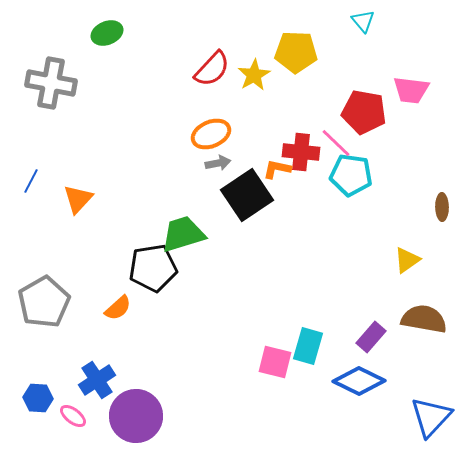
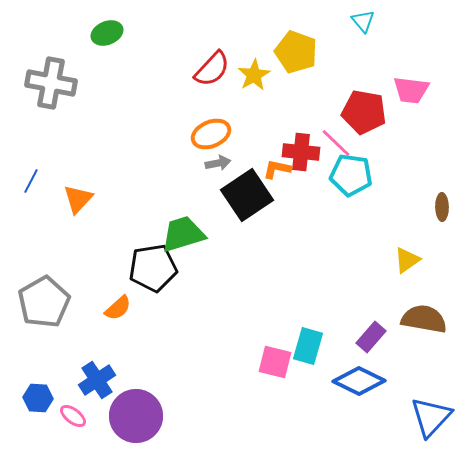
yellow pentagon: rotated 18 degrees clockwise
